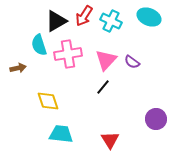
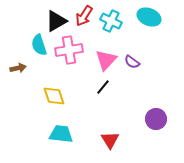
pink cross: moved 1 px right, 4 px up
yellow diamond: moved 6 px right, 5 px up
